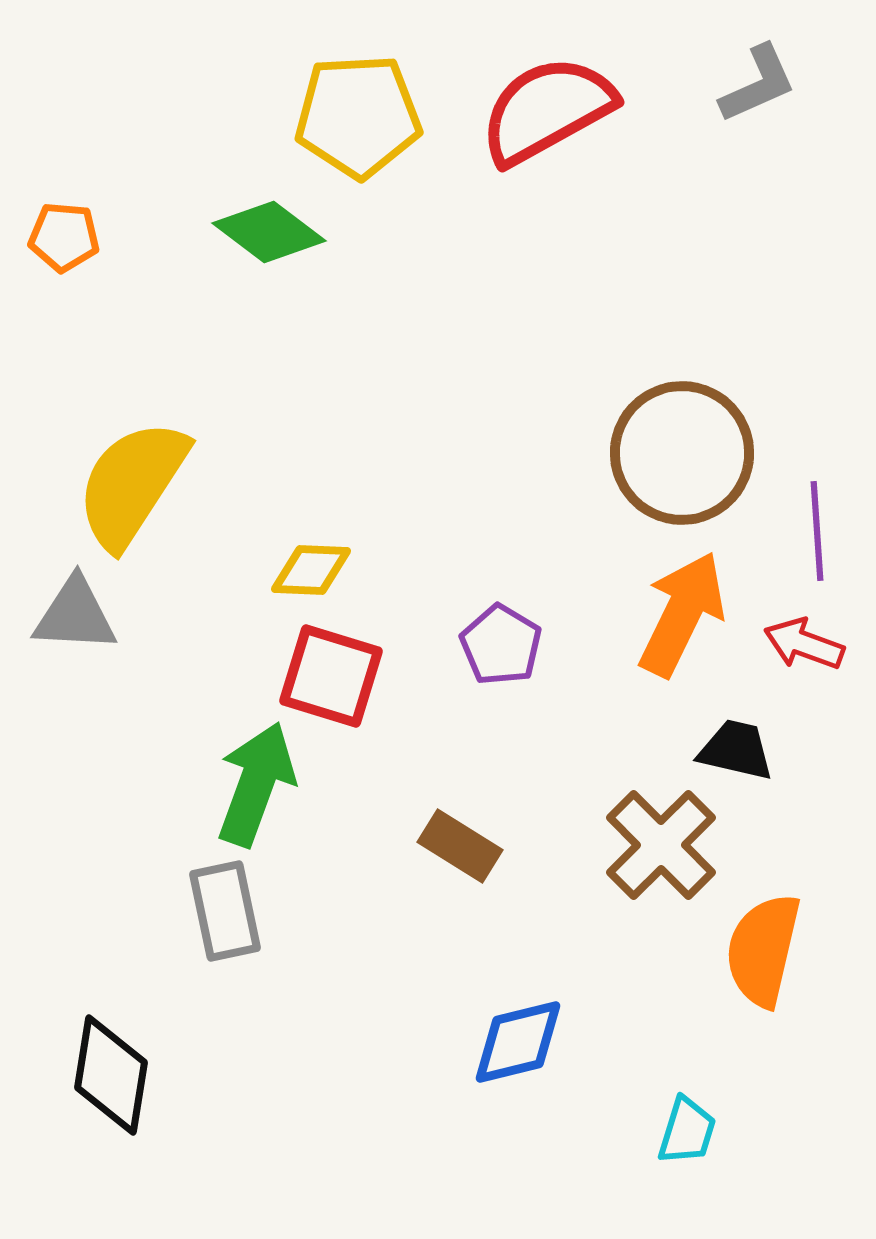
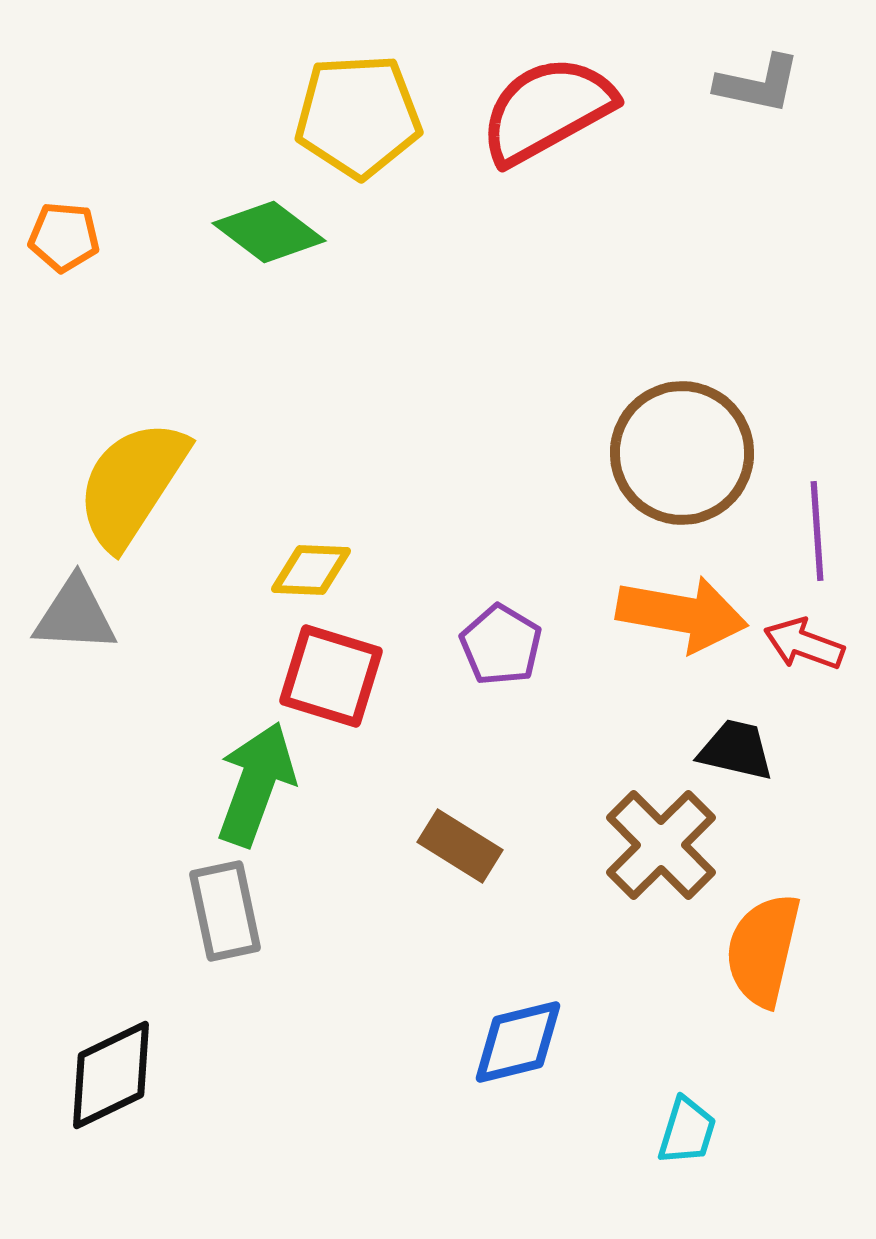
gray L-shape: rotated 36 degrees clockwise
orange arrow: rotated 74 degrees clockwise
black diamond: rotated 55 degrees clockwise
